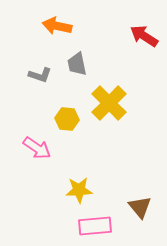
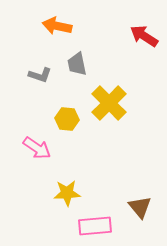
yellow star: moved 12 px left, 3 px down
